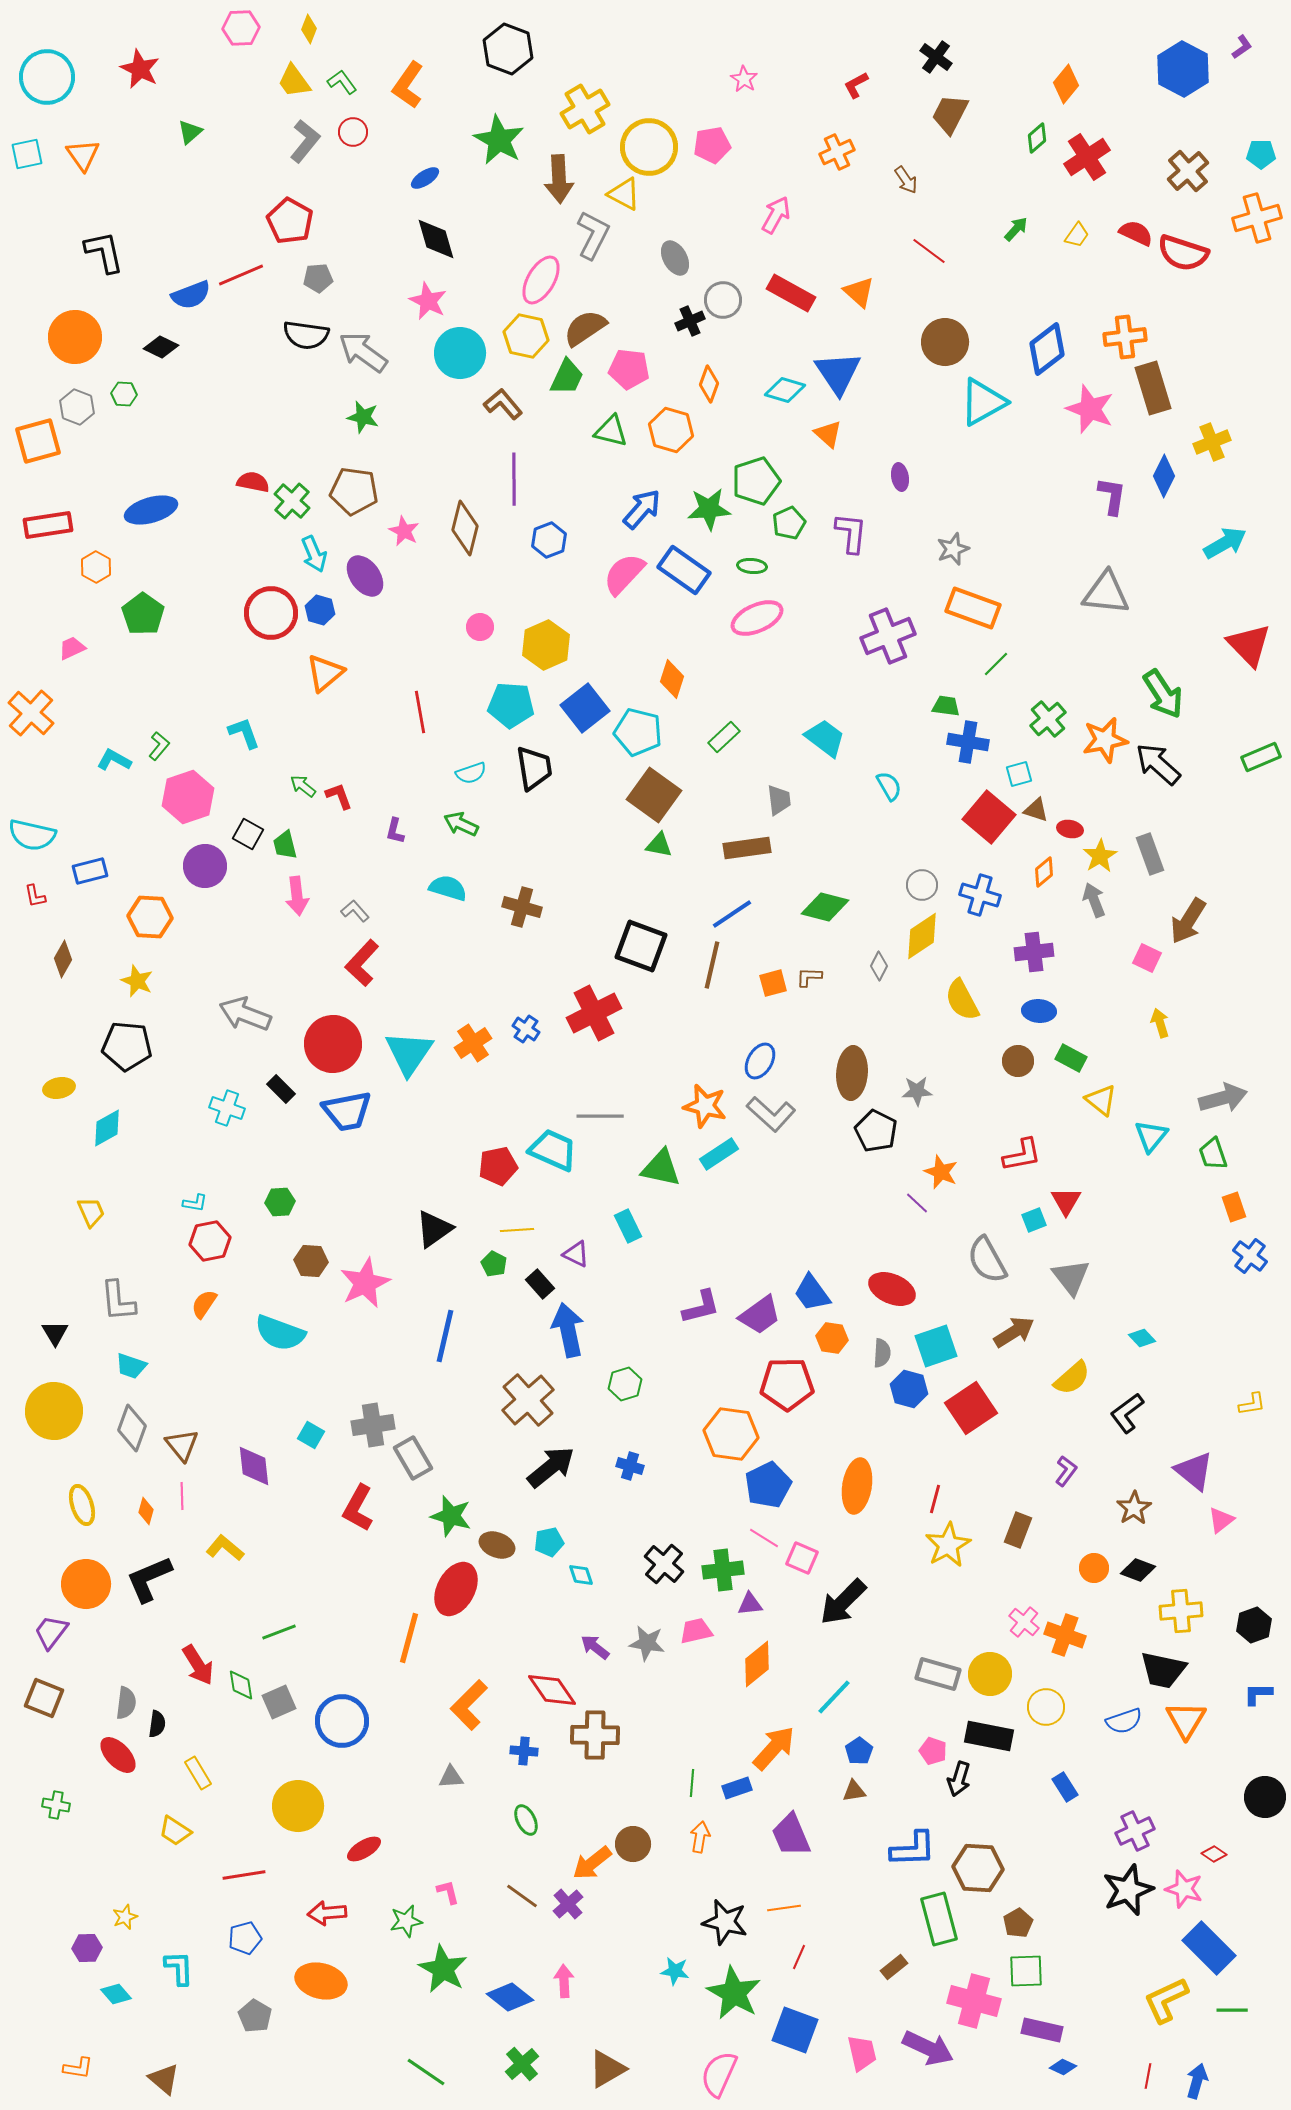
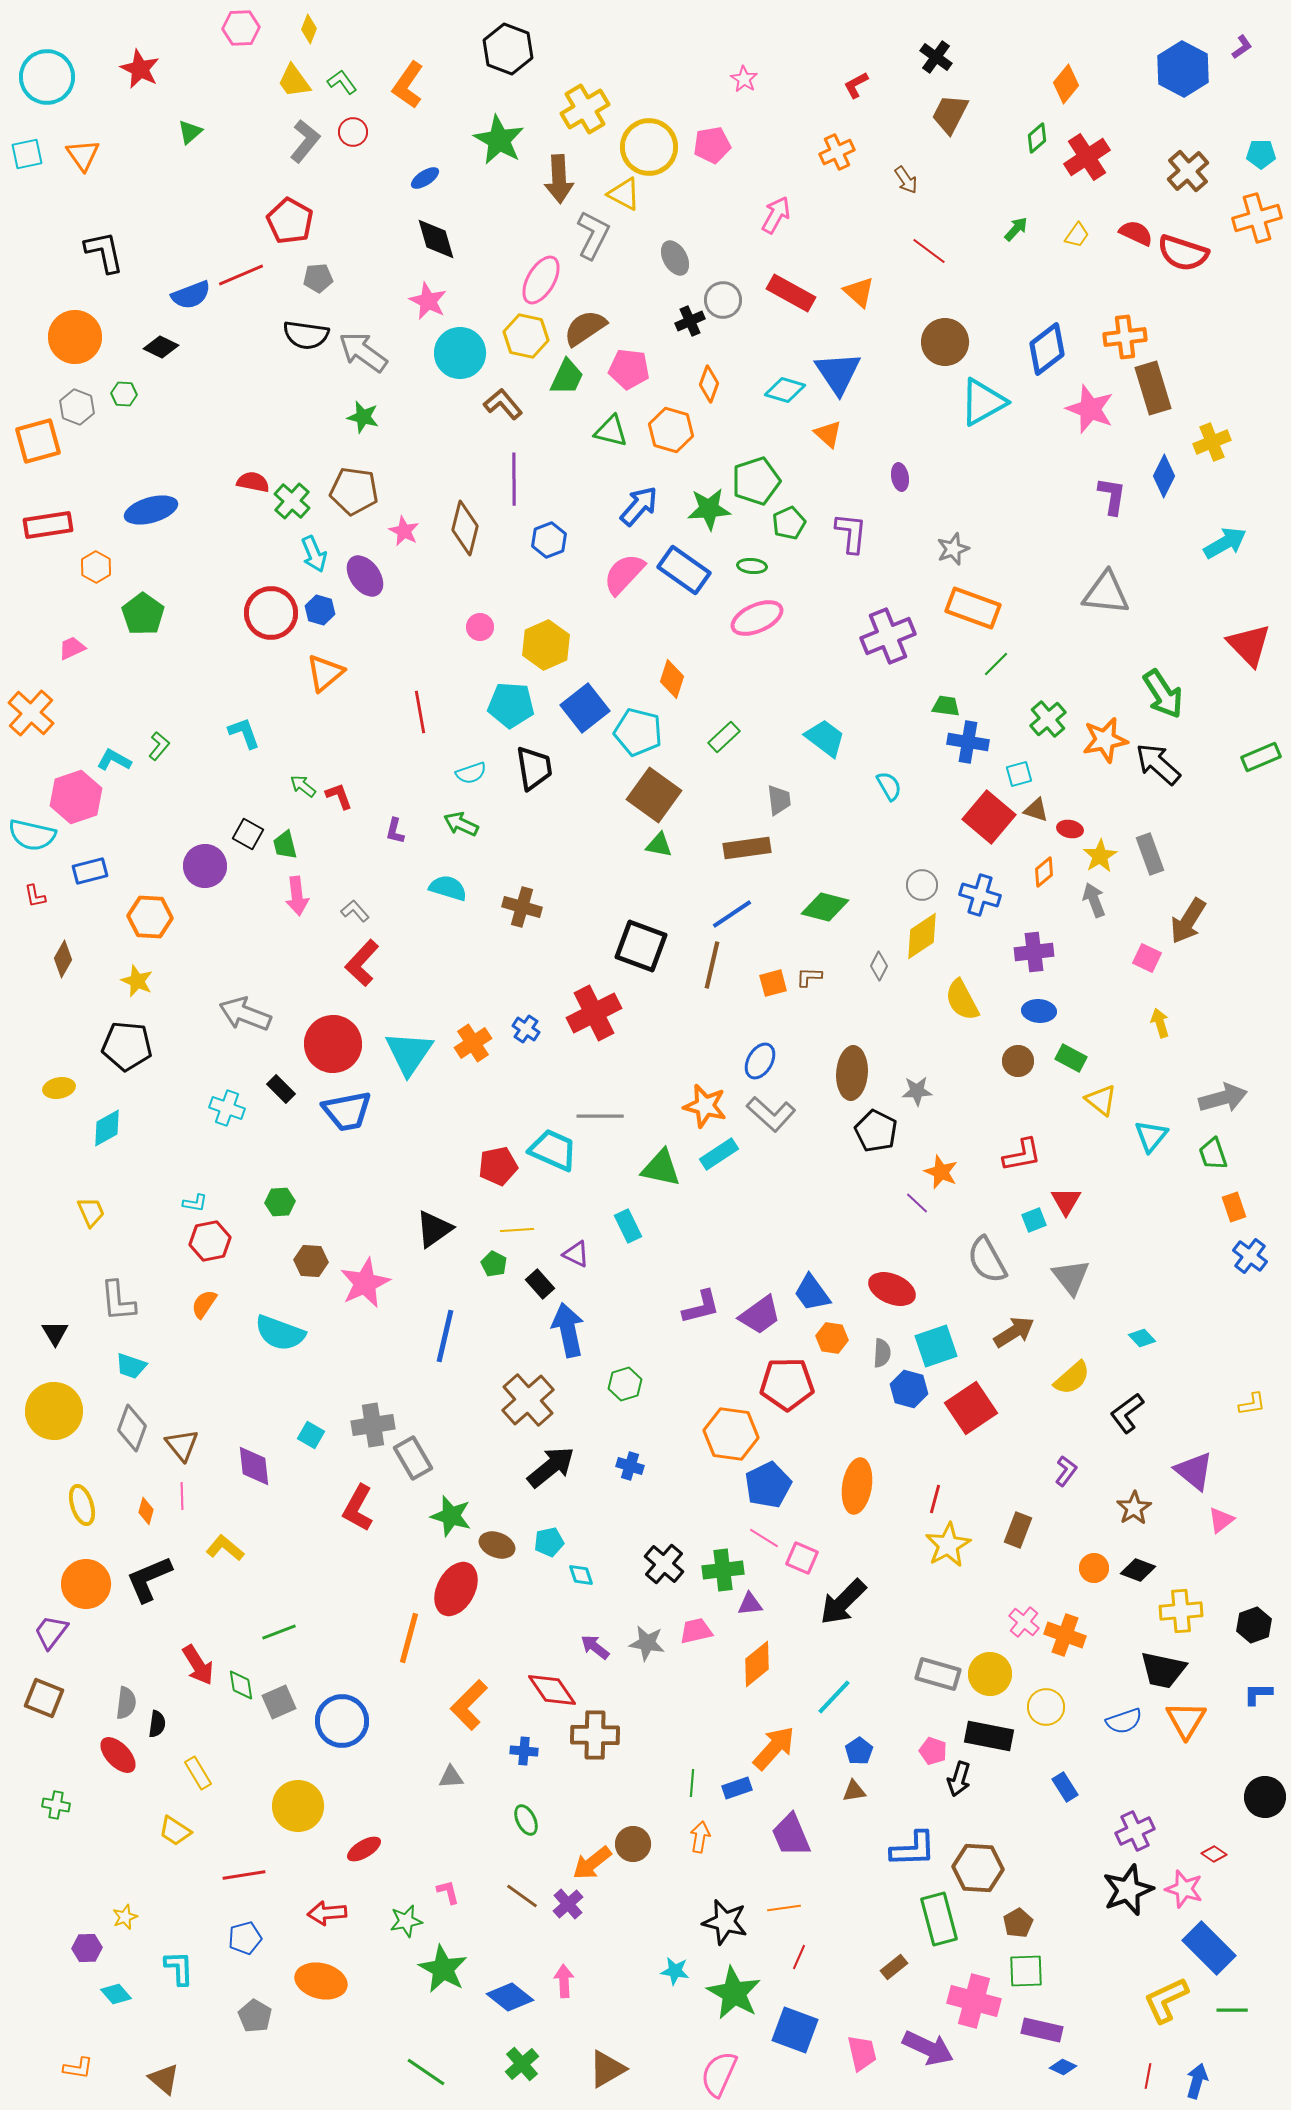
blue arrow at (642, 509): moved 3 px left, 3 px up
pink hexagon at (188, 797): moved 112 px left
